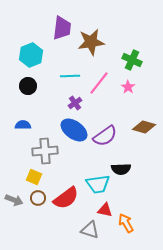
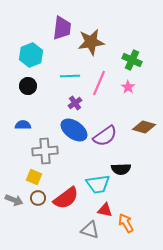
pink line: rotated 15 degrees counterclockwise
